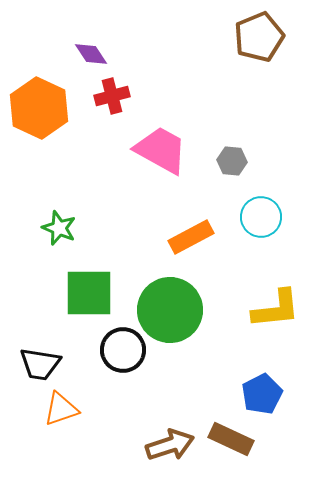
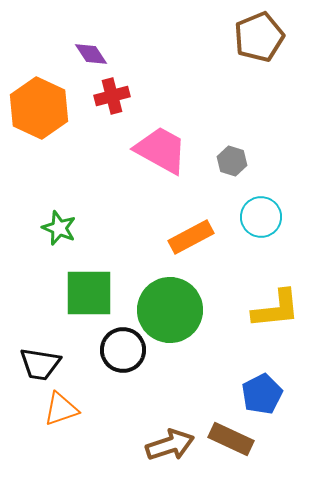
gray hexagon: rotated 12 degrees clockwise
